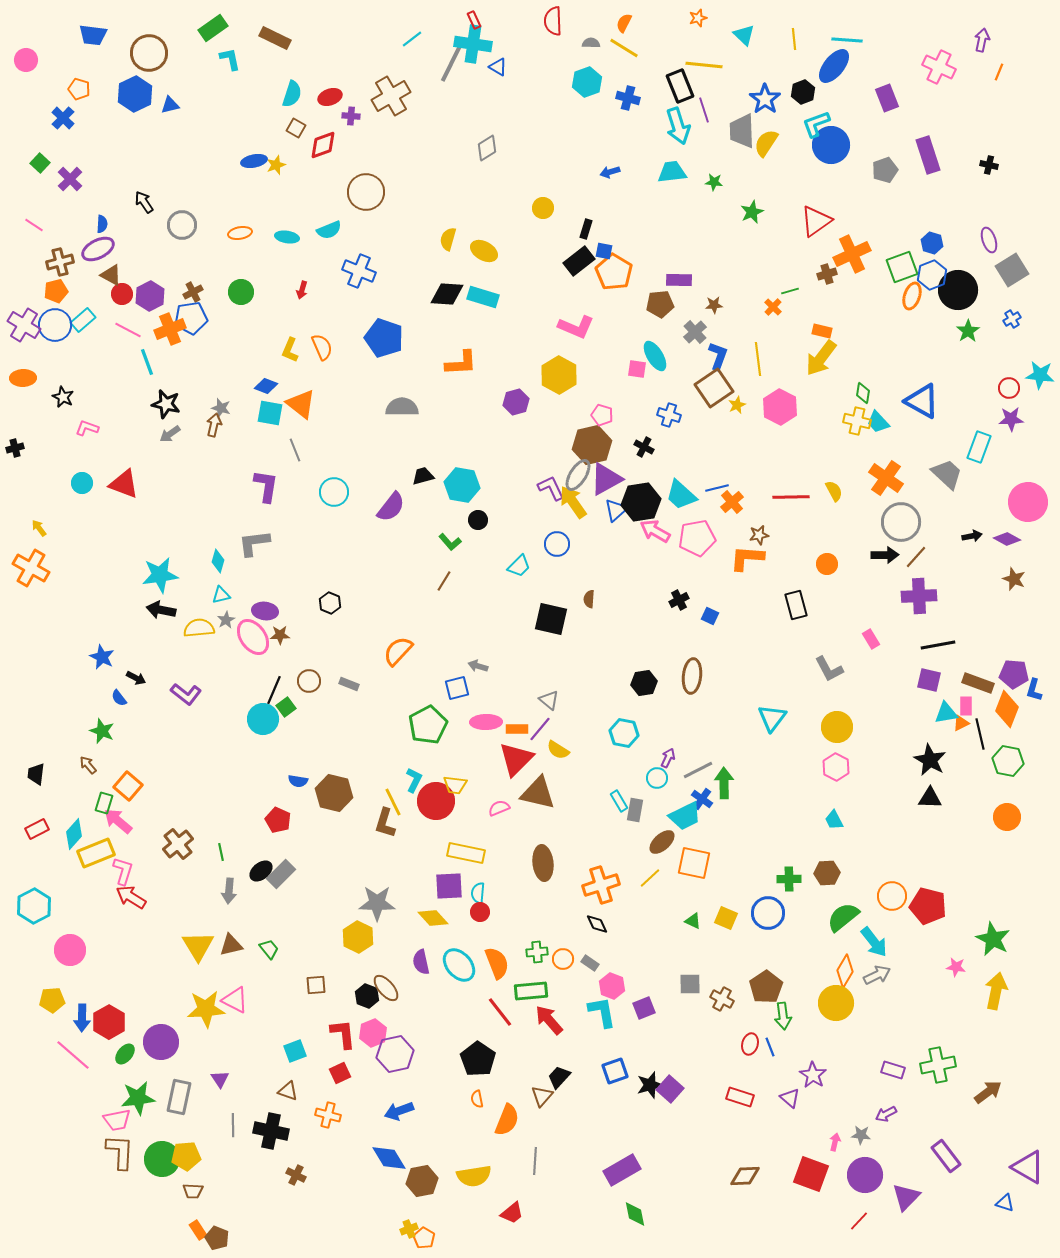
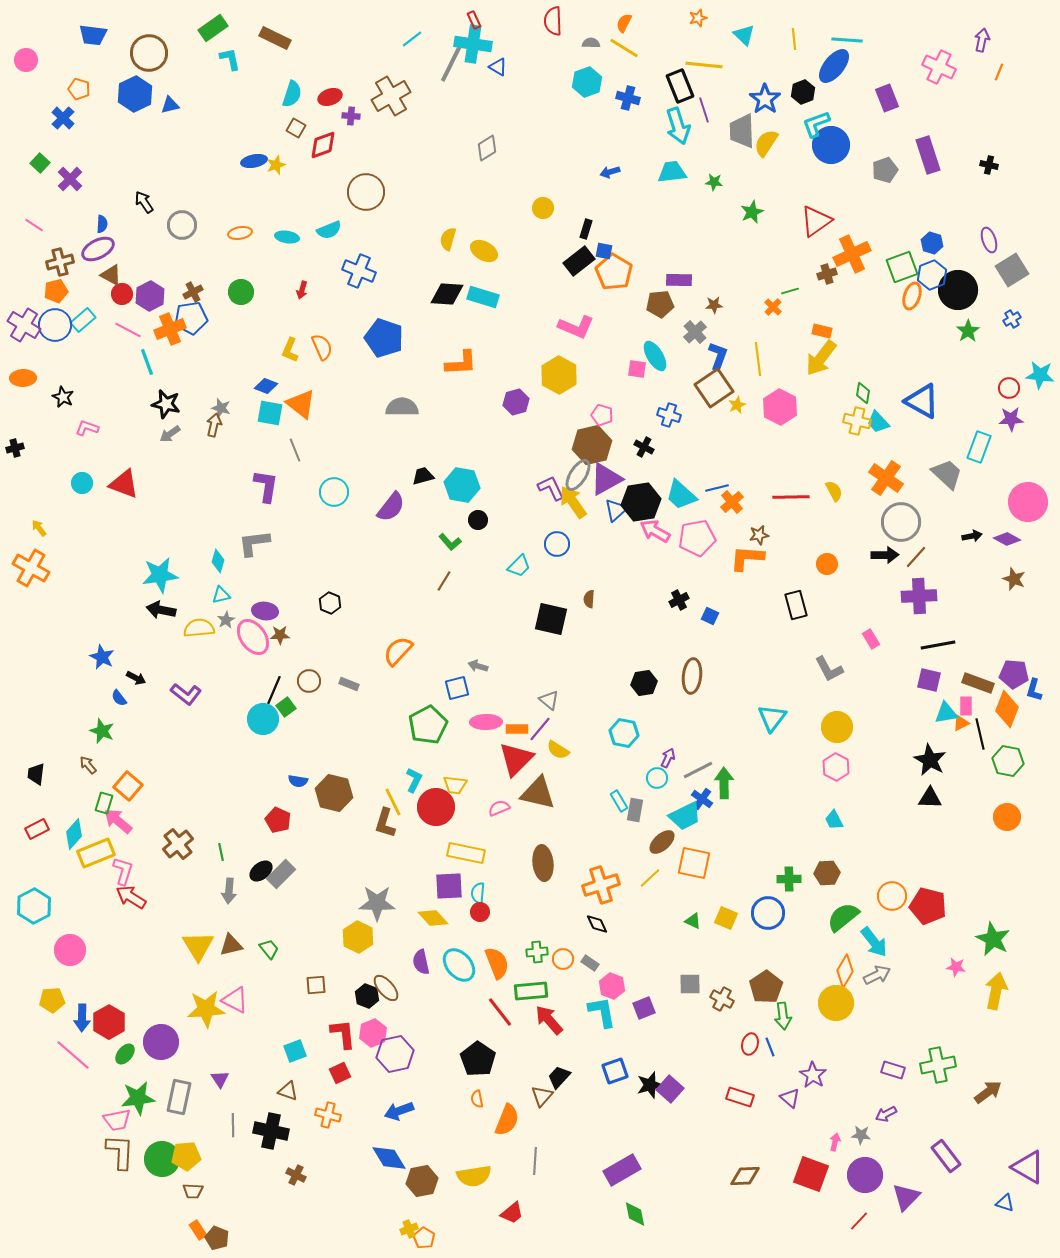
red circle at (436, 801): moved 6 px down
